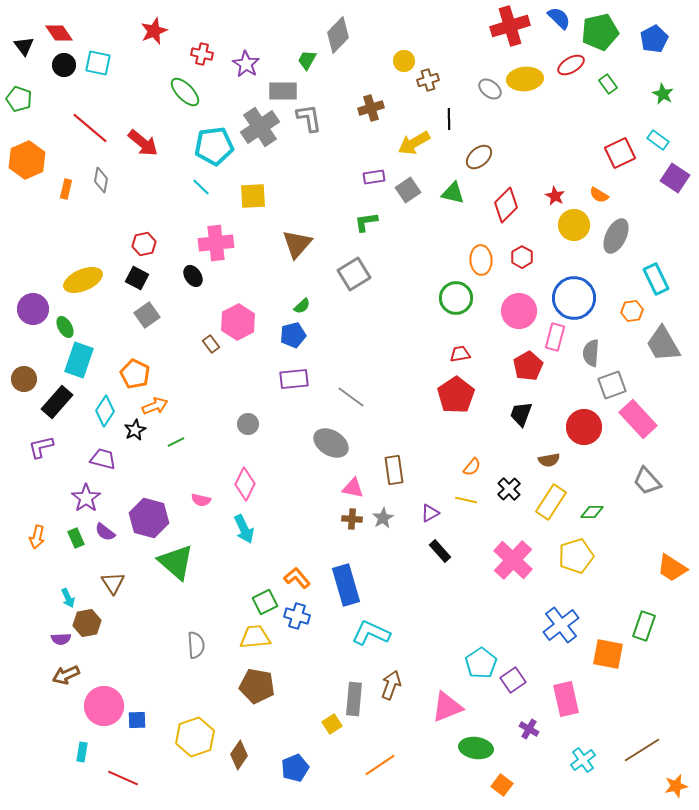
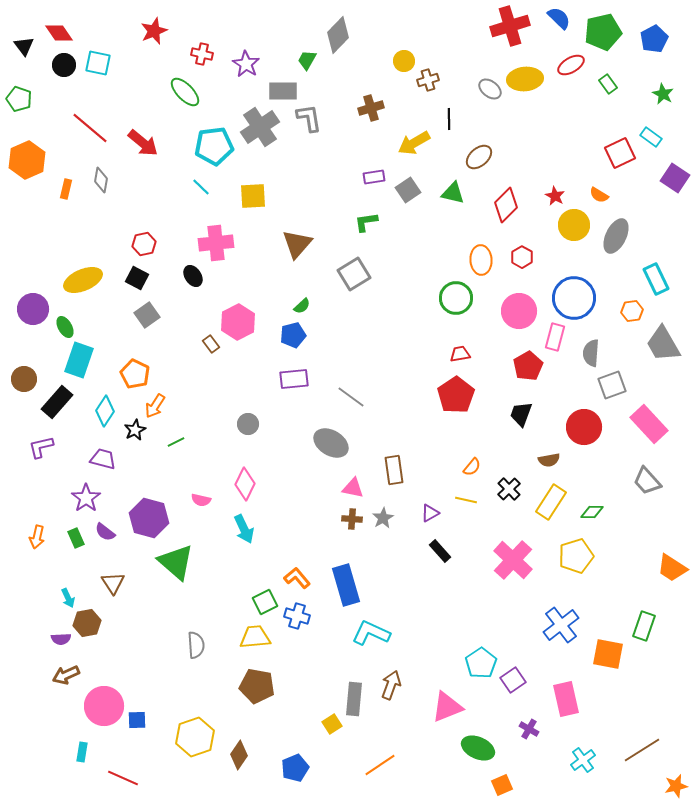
green pentagon at (600, 32): moved 3 px right
cyan rectangle at (658, 140): moved 7 px left, 3 px up
orange arrow at (155, 406): rotated 145 degrees clockwise
pink rectangle at (638, 419): moved 11 px right, 5 px down
green ellipse at (476, 748): moved 2 px right; rotated 16 degrees clockwise
orange square at (502, 785): rotated 30 degrees clockwise
